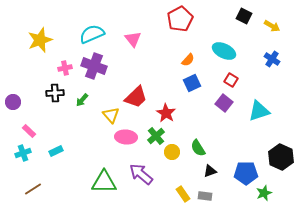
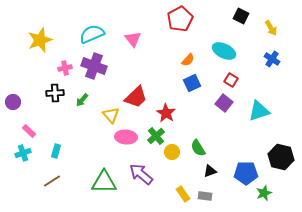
black square: moved 3 px left
yellow arrow: moved 1 px left, 2 px down; rotated 28 degrees clockwise
cyan rectangle: rotated 48 degrees counterclockwise
black hexagon: rotated 10 degrees counterclockwise
brown line: moved 19 px right, 8 px up
